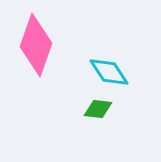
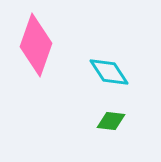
green diamond: moved 13 px right, 12 px down
